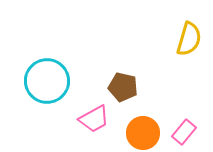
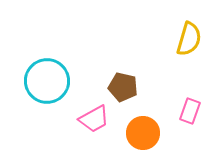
pink rectangle: moved 6 px right, 21 px up; rotated 20 degrees counterclockwise
